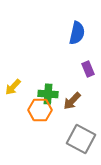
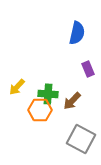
yellow arrow: moved 4 px right
